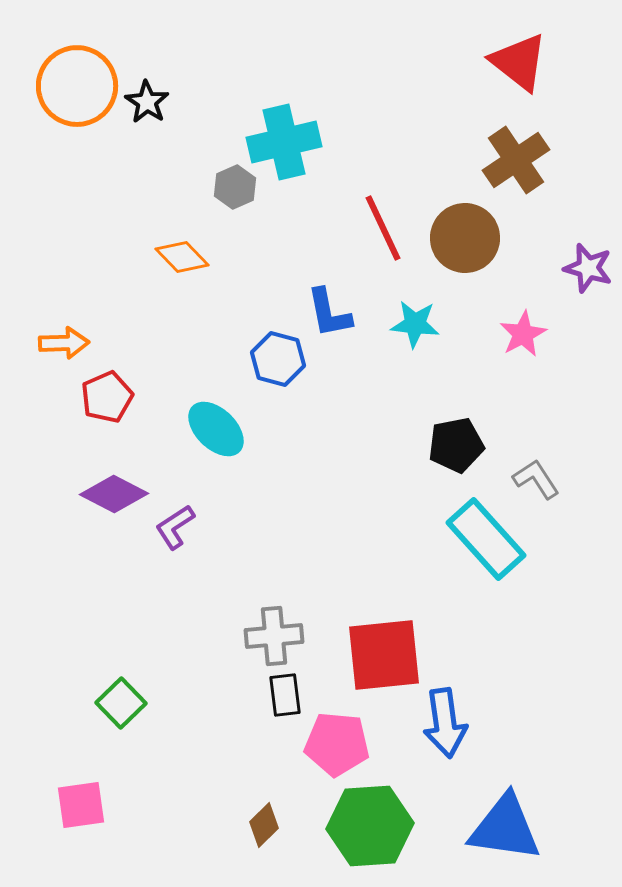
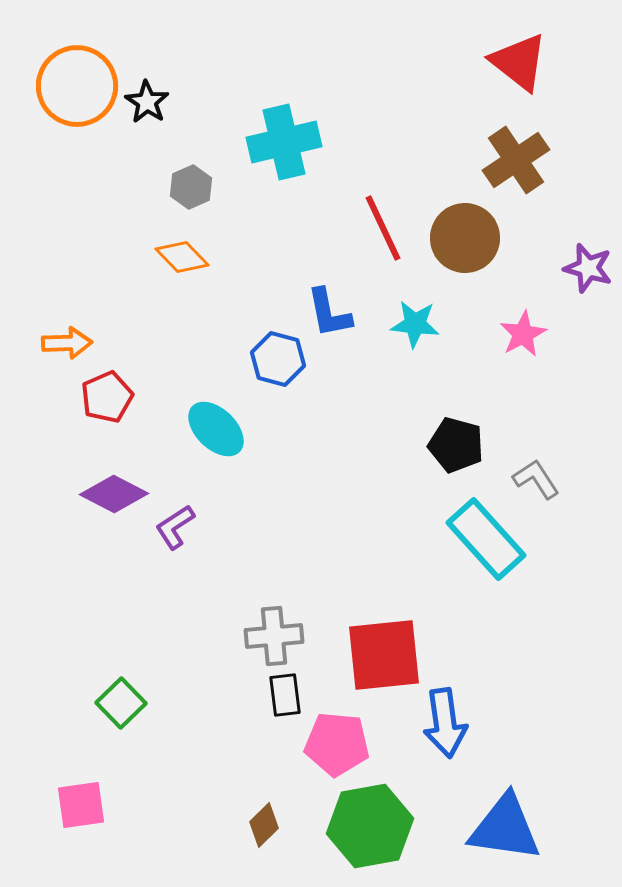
gray hexagon: moved 44 px left
orange arrow: moved 3 px right
black pentagon: rotated 26 degrees clockwise
green hexagon: rotated 6 degrees counterclockwise
